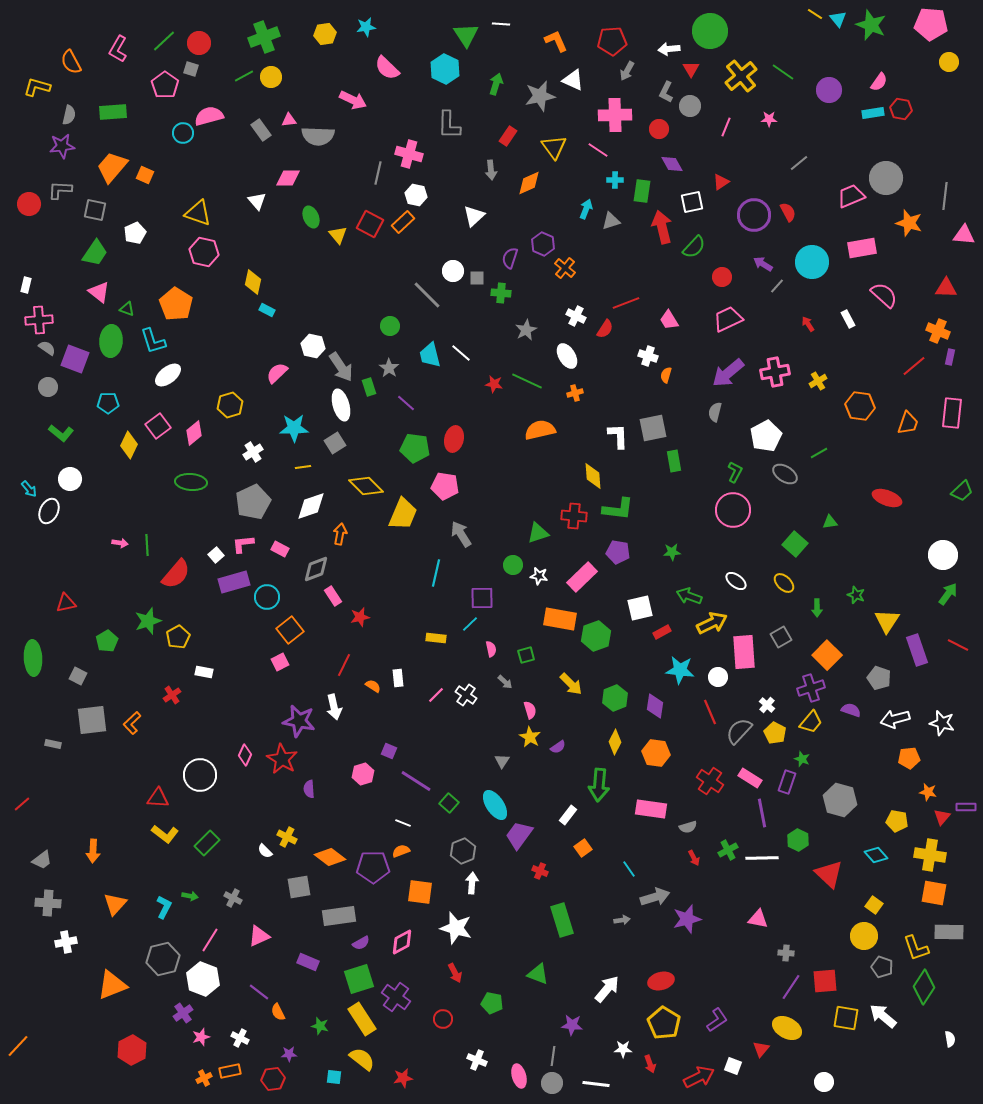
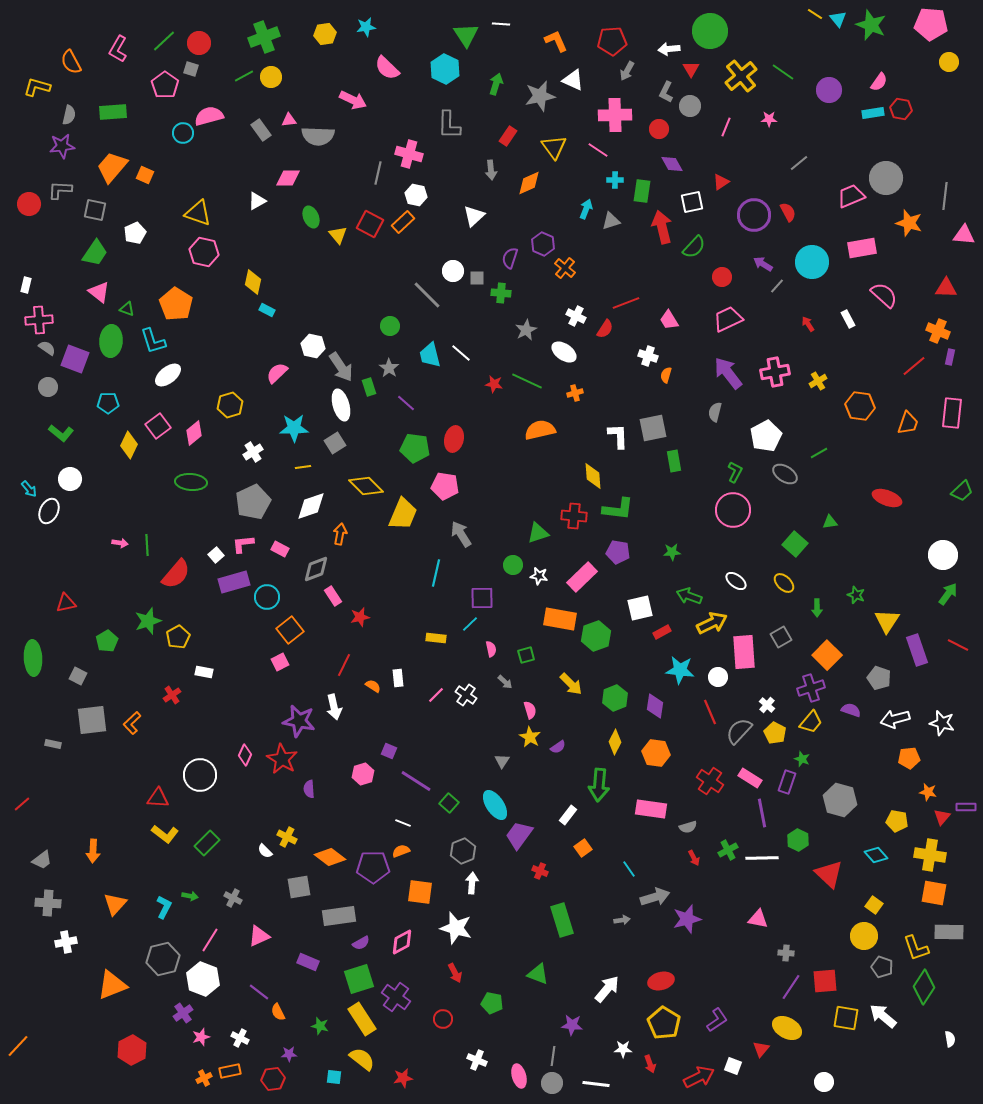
white triangle at (257, 201): rotated 42 degrees clockwise
white ellipse at (567, 356): moved 3 px left, 4 px up; rotated 25 degrees counterclockwise
purple arrow at (728, 373): rotated 92 degrees clockwise
